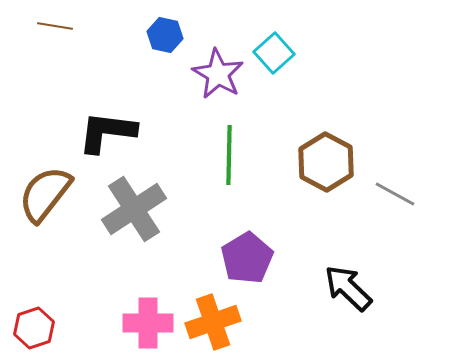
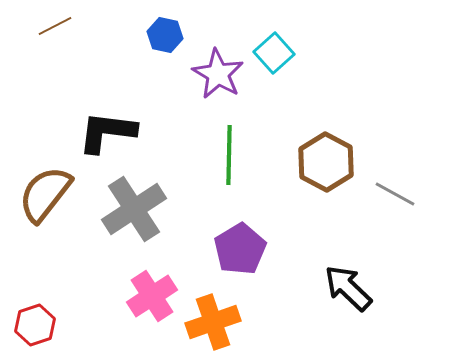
brown line: rotated 36 degrees counterclockwise
purple pentagon: moved 7 px left, 9 px up
pink cross: moved 4 px right, 27 px up; rotated 33 degrees counterclockwise
red hexagon: moved 1 px right, 3 px up
